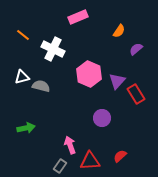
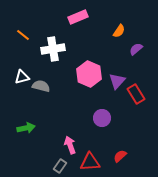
white cross: rotated 35 degrees counterclockwise
red triangle: moved 1 px down
